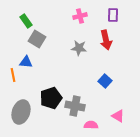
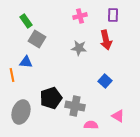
orange line: moved 1 px left
